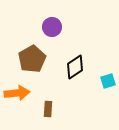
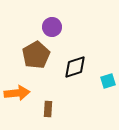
brown pentagon: moved 4 px right, 4 px up
black diamond: rotated 15 degrees clockwise
